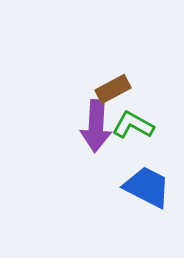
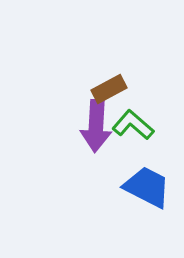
brown rectangle: moved 4 px left
green L-shape: rotated 12 degrees clockwise
